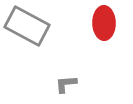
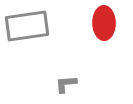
gray rectangle: rotated 36 degrees counterclockwise
